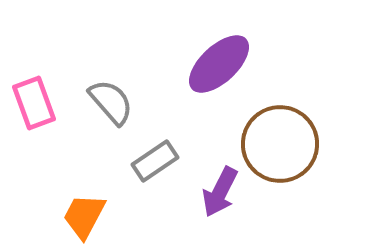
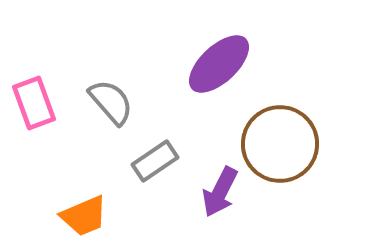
orange trapezoid: rotated 141 degrees counterclockwise
